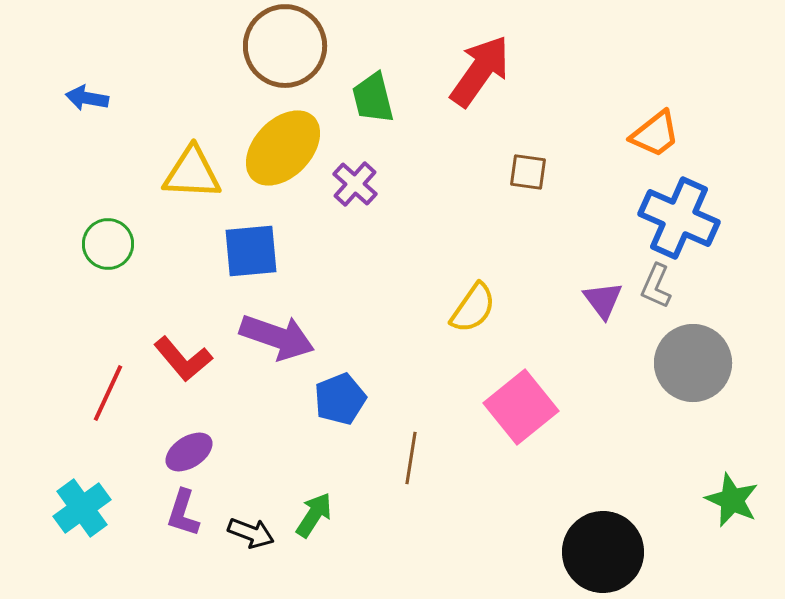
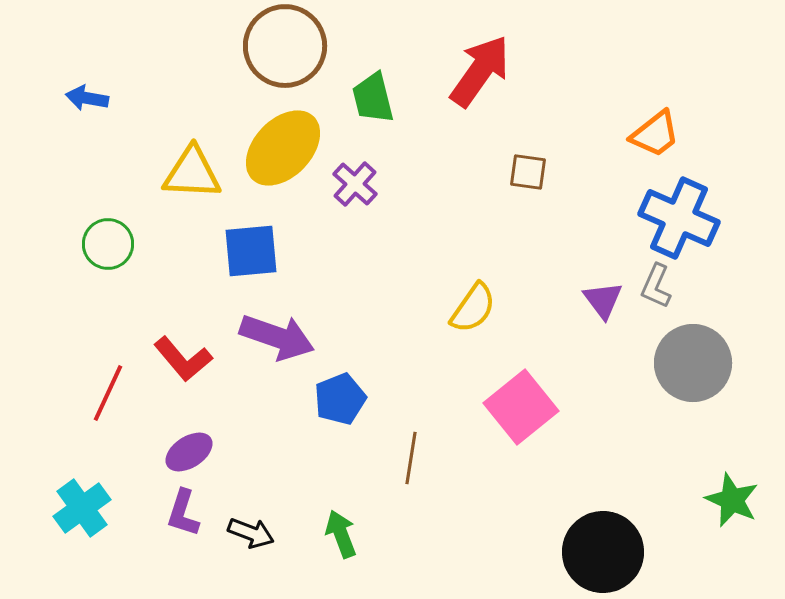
green arrow: moved 27 px right, 19 px down; rotated 54 degrees counterclockwise
